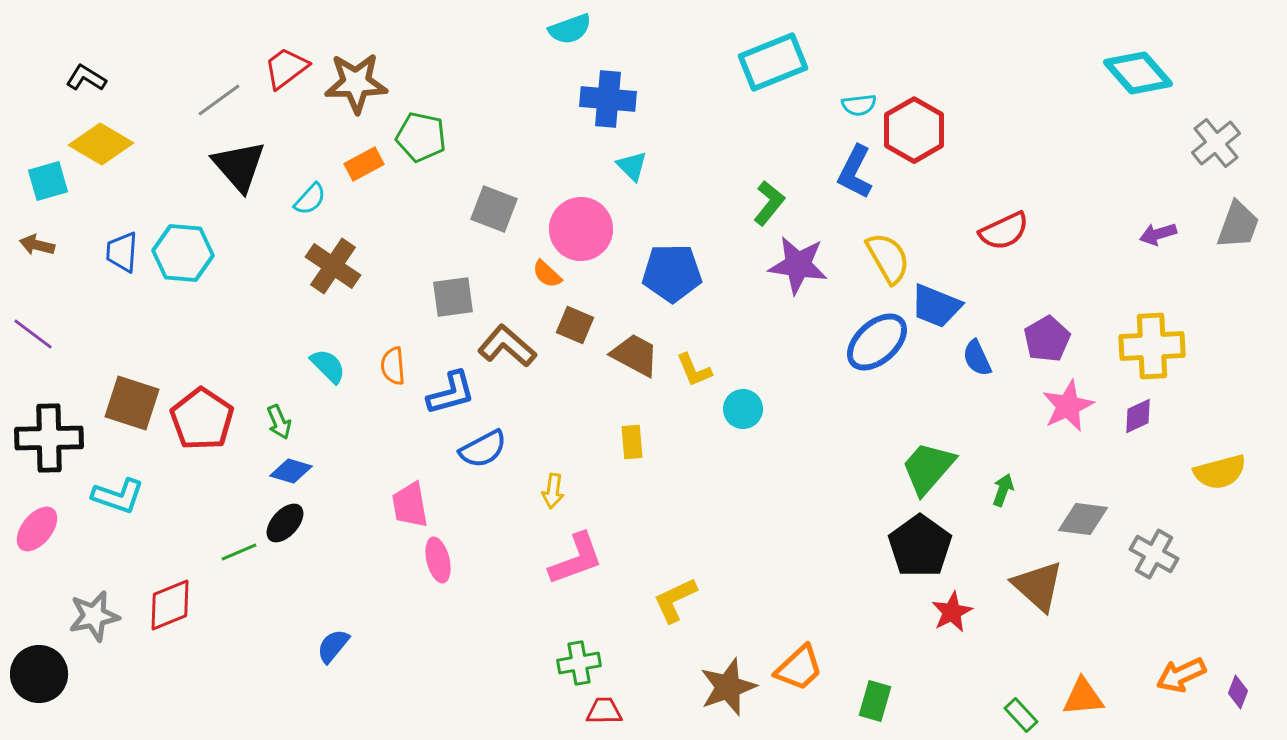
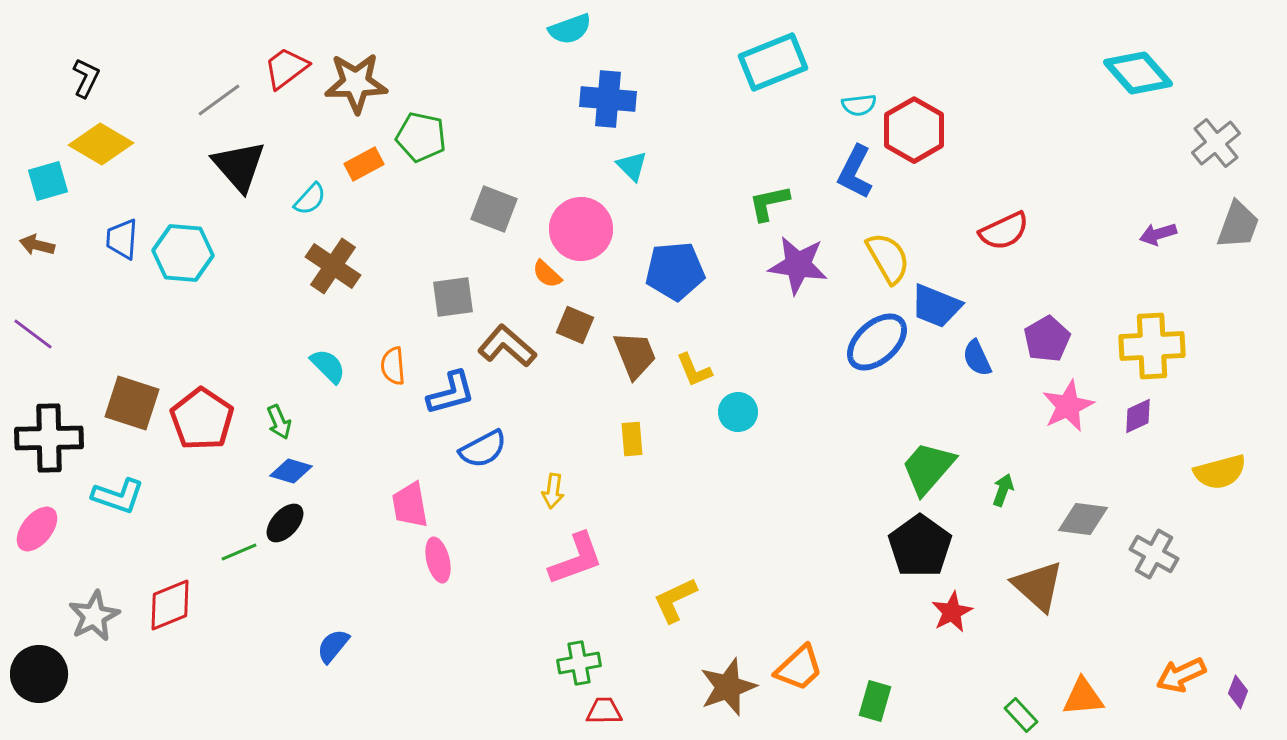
black L-shape at (86, 78): rotated 84 degrees clockwise
green L-shape at (769, 203): rotated 141 degrees counterclockwise
blue trapezoid at (122, 252): moved 13 px up
blue pentagon at (672, 273): moved 3 px right, 2 px up; rotated 4 degrees counterclockwise
brown trapezoid at (635, 355): rotated 40 degrees clockwise
cyan circle at (743, 409): moved 5 px left, 3 px down
yellow rectangle at (632, 442): moved 3 px up
gray star at (94, 616): rotated 15 degrees counterclockwise
